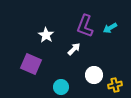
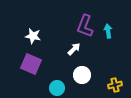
cyan arrow: moved 2 px left, 3 px down; rotated 112 degrees clockwise
white star: moved 13 px left, 1 px down; rotated 21 degrees counterclockwise
white circle: moved 12 px left
cyan circle: moved 4 px left, 1 px down
